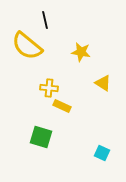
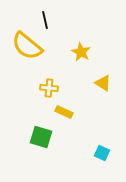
yellow star: rotated 18 degrees clockwise
yellow rectangle: moved 2 px right, 6 px down
